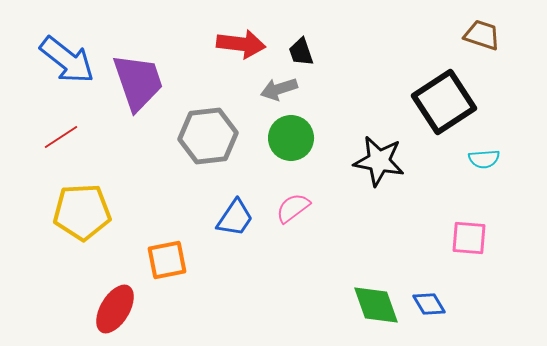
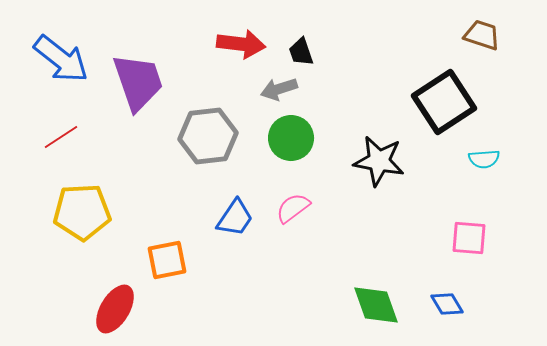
blue arrow: moved 6 px left, 1 px up
blue diamond: moved 18 px right
